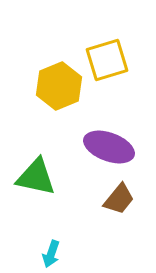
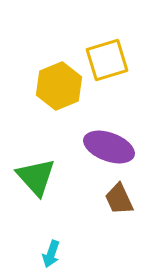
green triangle: rotated 36 degrees clockwise
brown trapezoid: rotated 116 degrees clockwise
